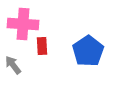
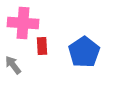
pink cross: moved 1 px up
blue pentagon: moved 4 px left, 1 px down
